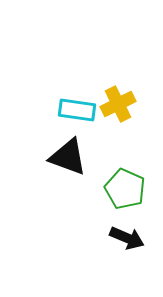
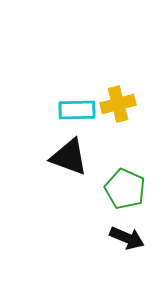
yellow cross: rotated 12 degrees clockwise
cyan rectangle: rotated 9 degrees counterclockwise
black triangle: moved 1 px right
